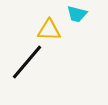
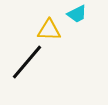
cyan trapezoid: rotated 40 degrees counterclockwise
